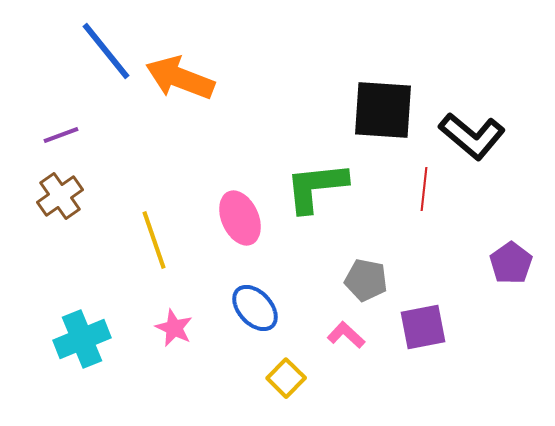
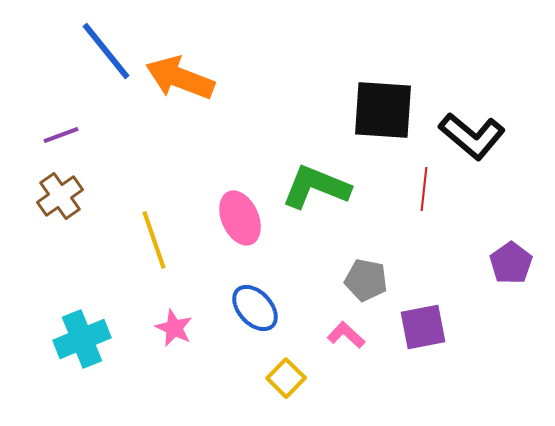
green L-shape: rotated 28 degrees clockwise
